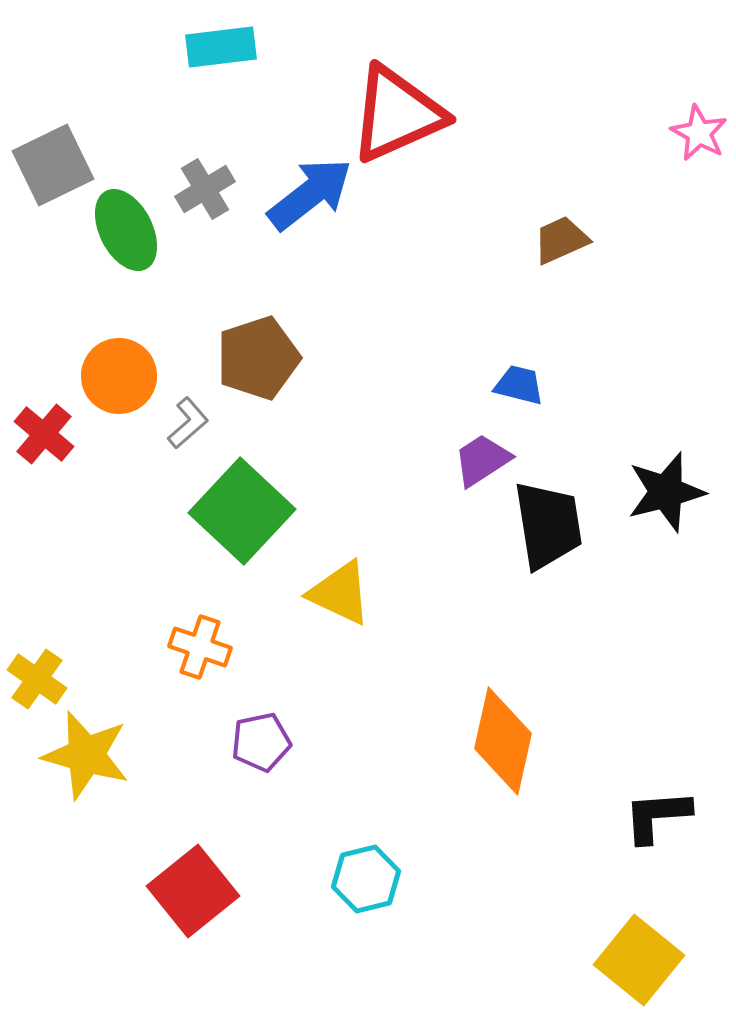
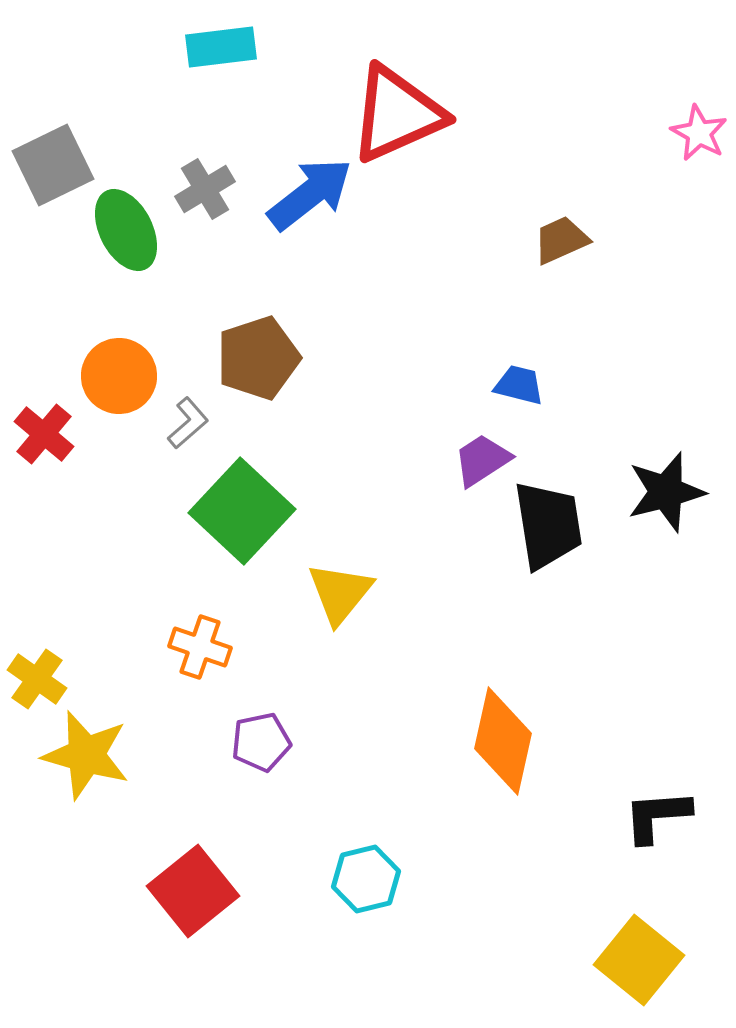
yellow triangle: rotated 44 degrees clockwise
